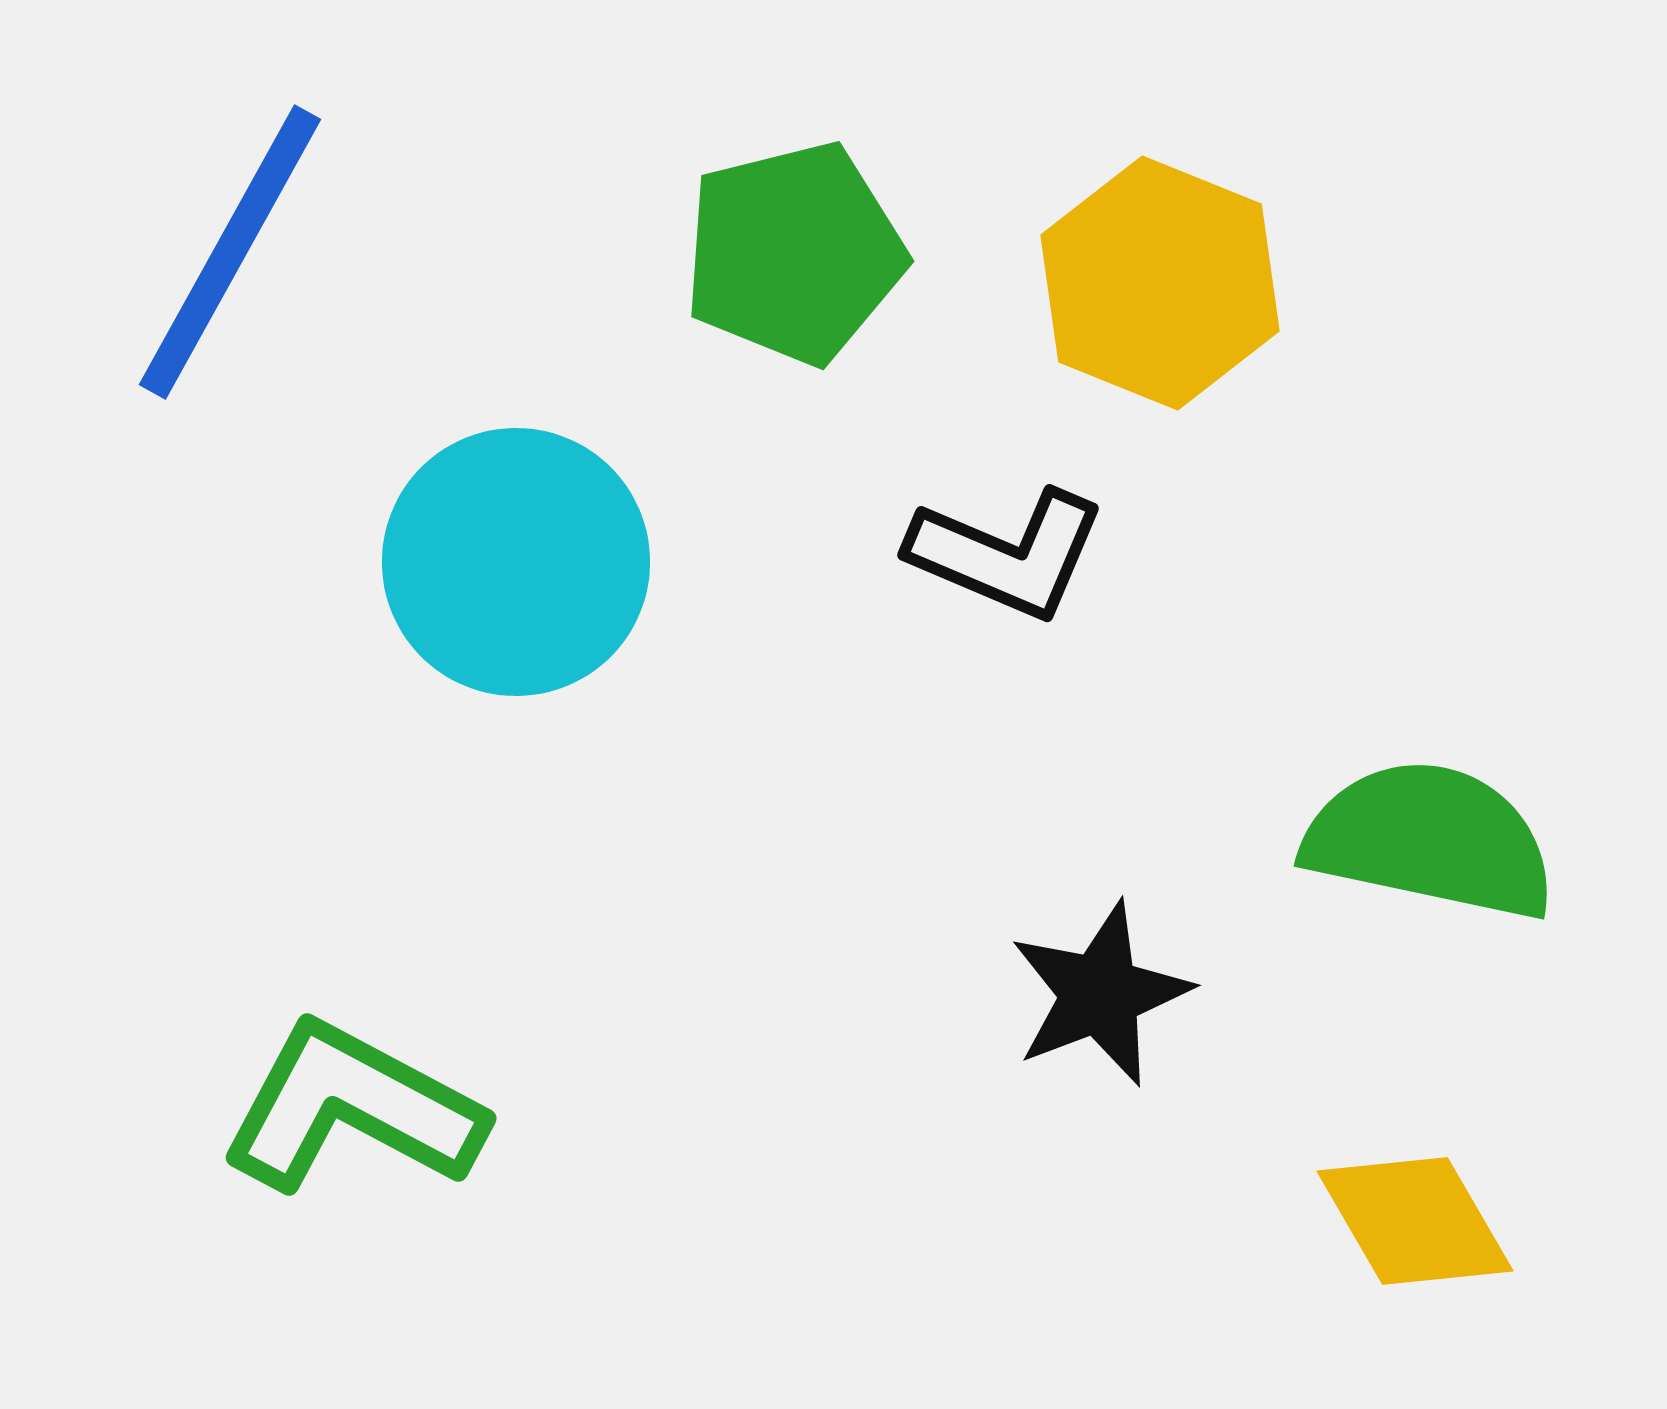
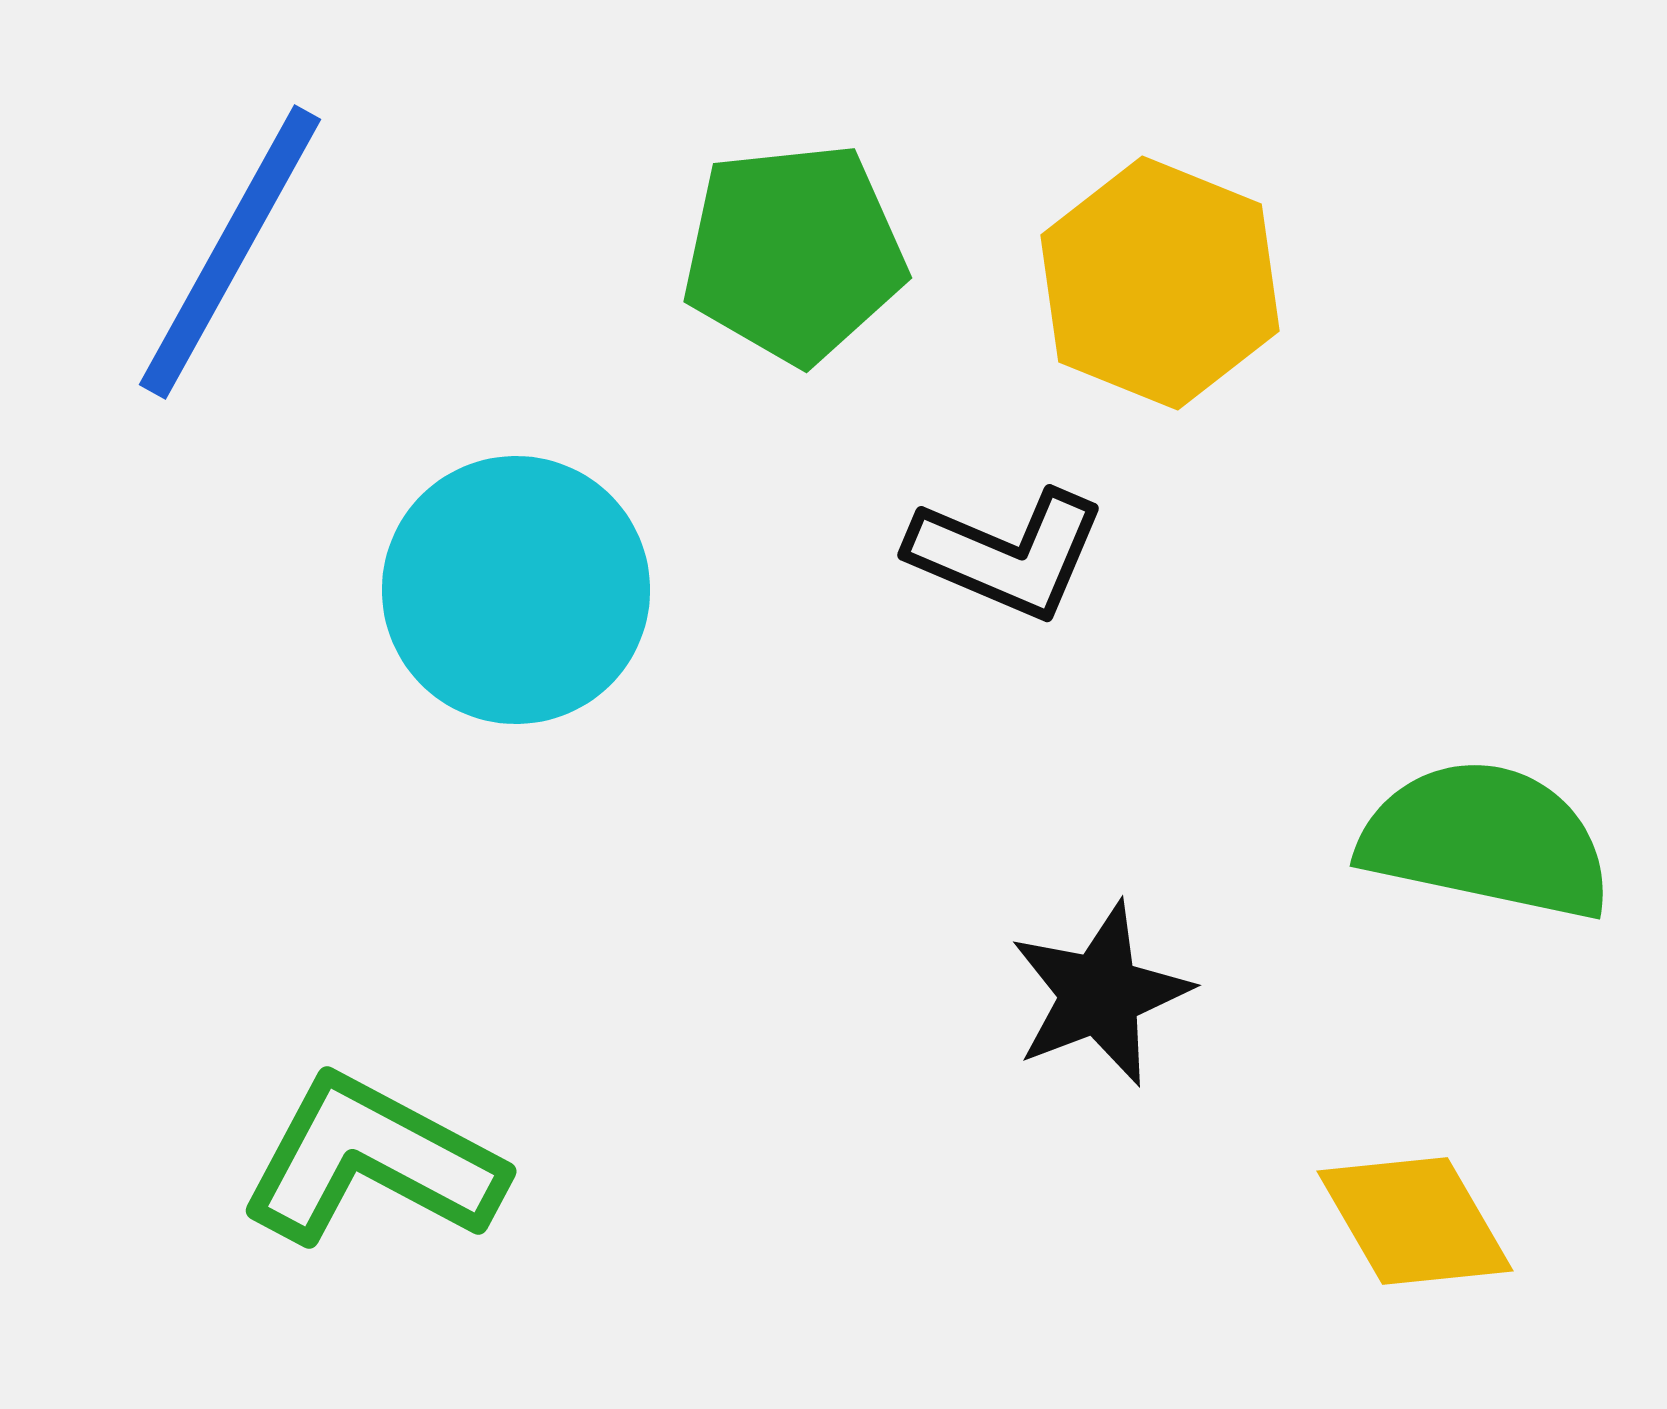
green pentagon: rotated 8 degrees clockwise
cyan circle: moved 28 px down
green semicircle: moved 56 px right
green L-shape: moved 20 px right, 53 px down
